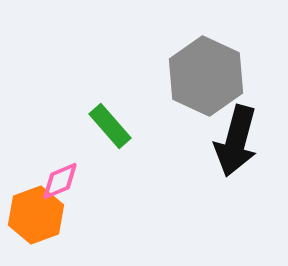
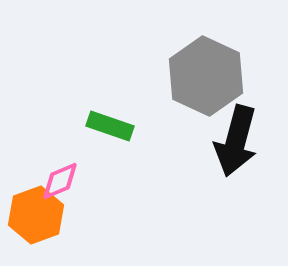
green rectangle: rotated 30 degrees counterclockwise
